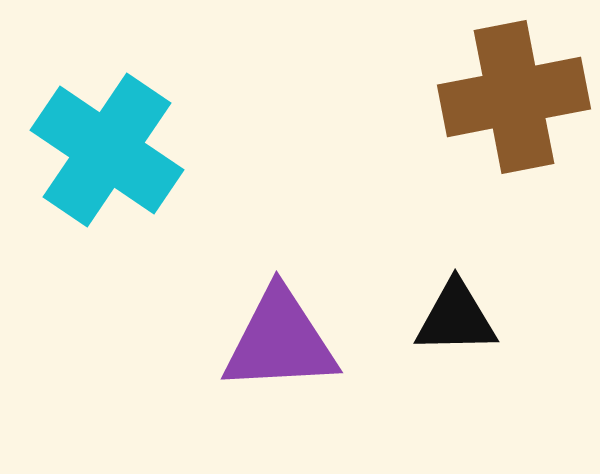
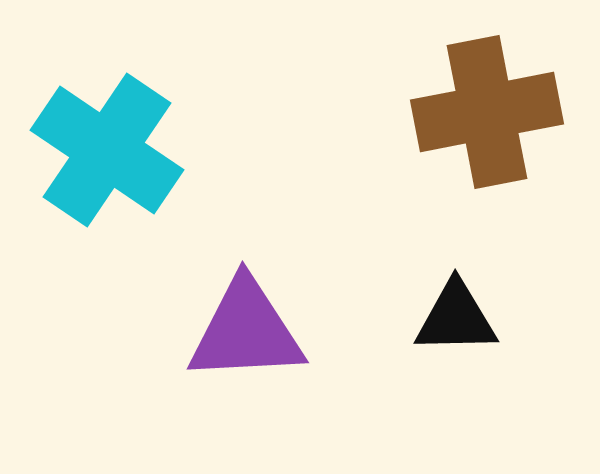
brown cross: moved 27 px left, 15 px down
purple triangle: moved 34 px left, 10 px up
